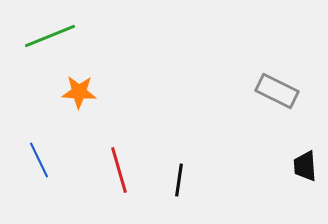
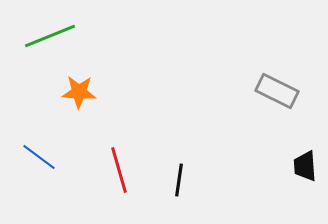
blue line: moved 3 px up; rotated 27 degrees counterclockwise
